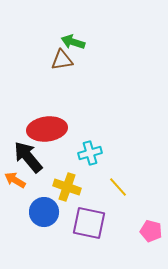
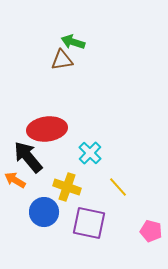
cyan cross: rotated 30 degrees counterclockwise
